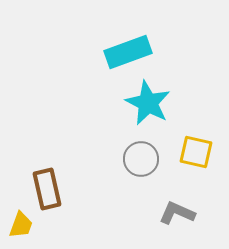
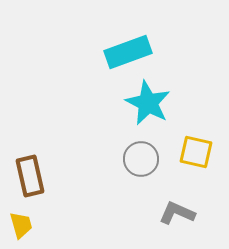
brown rectangle: moved 17 px left, 13 px up
yellow trapezoid: rotated 36 degrees counterclockwise
